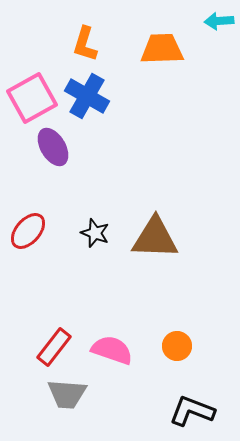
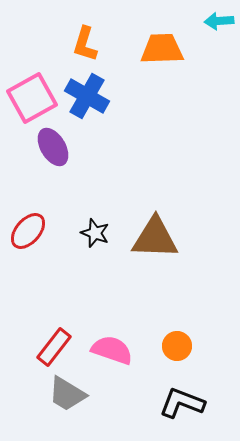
gray trapezoid: rotated 27 degrees clockwise
black L-shape: moved 10 px left, 8 px up
